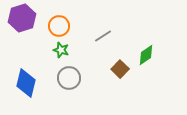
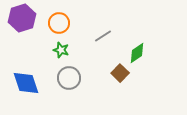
orange circle: moved 3 px up
green diamond: moved 9 px left, 2 px up
brown square: moved 4 px down
blue diamond: rotated 32 degrees counterclockwise
